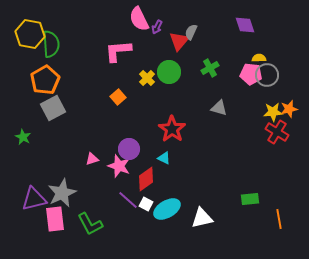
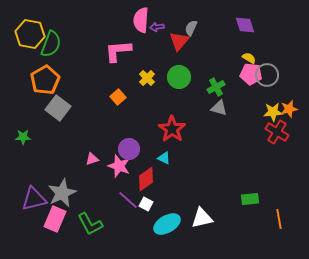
pink semicircle: moved 2 px right, 1 px down; rotated 30 degrees clockwise
purple arrow: rotated 56 degrees clockwise
gray semicircle: moved 4 px up
green semicircle: rotated 24 degrees clockwise
yellow semicircle: moved 10 px left; rotated 32 degrees clockwise
green cross: moved 6 px right, 19 px down
green circle: moved 10 px right, 5 px down
gray square: moved 5 px right; rotated 25 degrees counterclockwise
green star: rotated 28 degrees counterclockwise
cyan ellipse: moved 15 px down
pink rectangle: rotated 30 degrees clockwise
